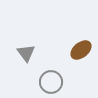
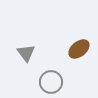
brown ellipse: moved 2 px left, 1 px up
